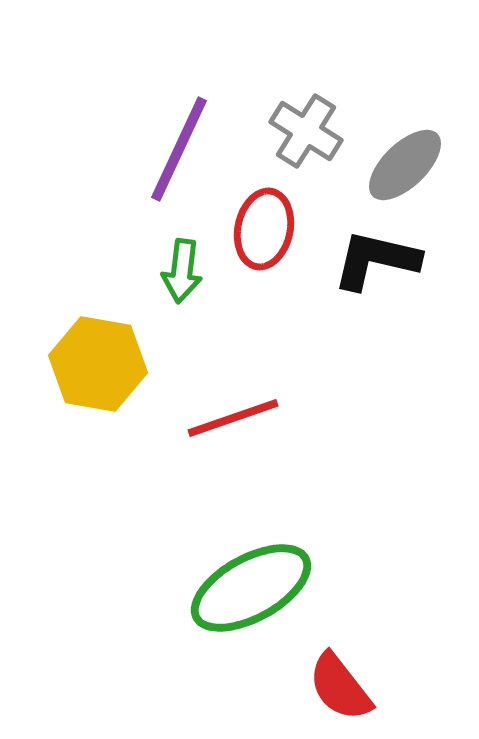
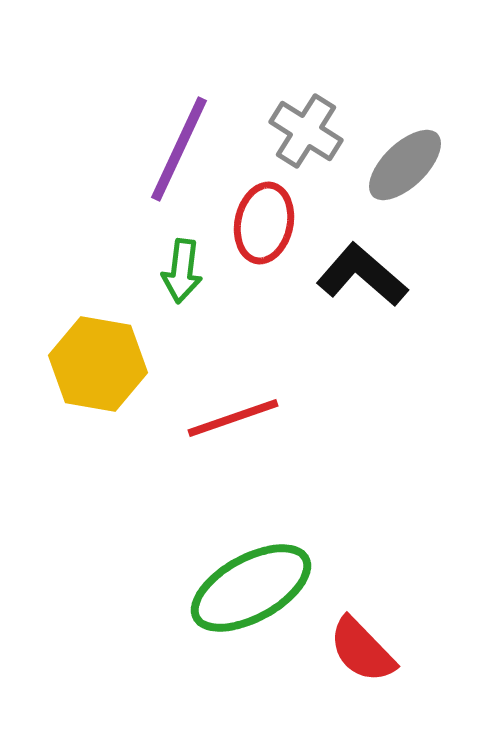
red ellipse: moved 6 px up
black L-shape: moved 14 px left, 15 px down; rotated 28 degrees clockwise
red semicircle: moved 22 px right, 37 px up; rotated 6 degrees counterclockwise
